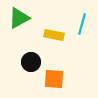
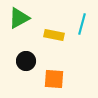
black circle: moved 5 px left, 1 px up
